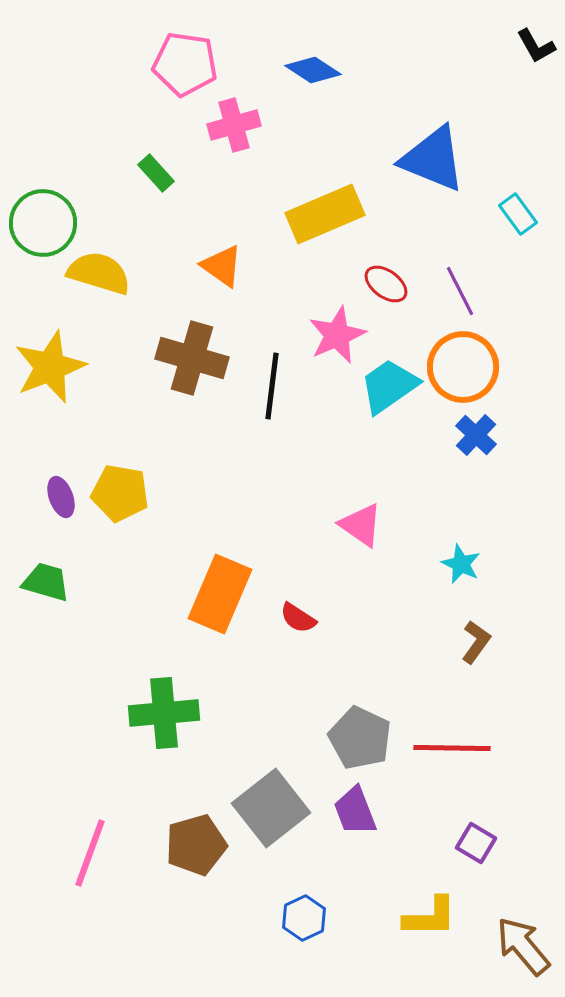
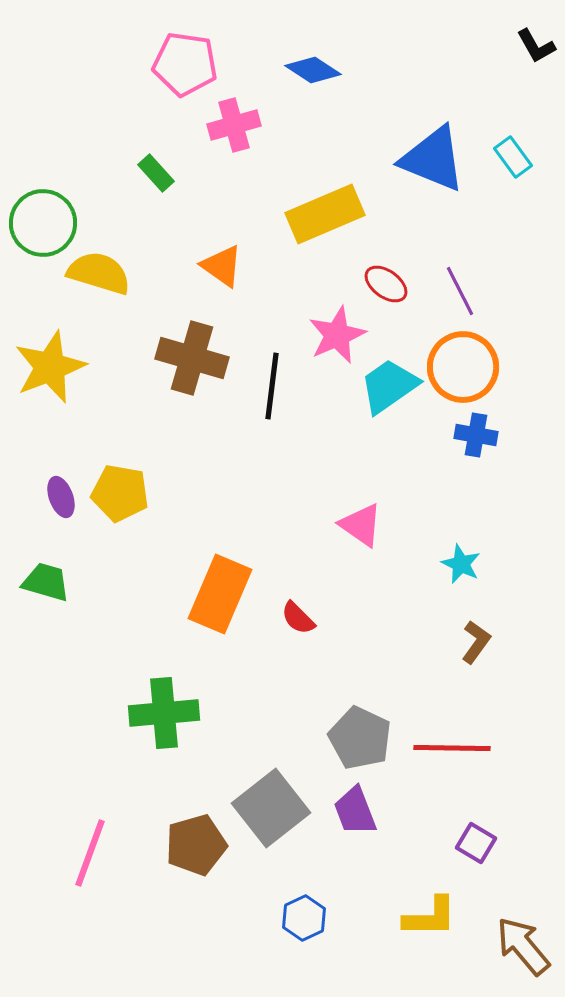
cyan rectangle: moved 5 px left, 57 px up
blue cross: rotated 33 degrees counterclockwise
red semicircle: rotated 12 degrees clockwise
